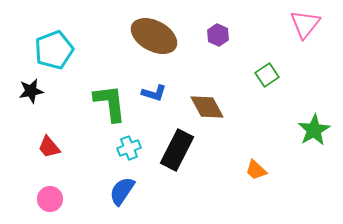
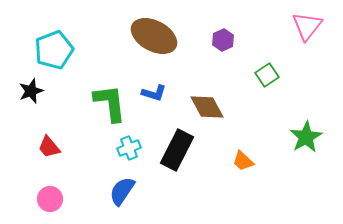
pink triangle: moved 2 px right, 2 px down
purple hexagon: moved 5 px right, 5 px down; rotated 10 degrees clockwise
black star: rotated 10 degrees counterclockwise
green star: moved 8 px left, 7 px down
orange trapezoid: moved 13 px left, 9 px up
